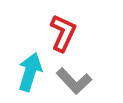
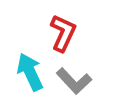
cyan arrow: rotated 42 degrees counterclockwise
